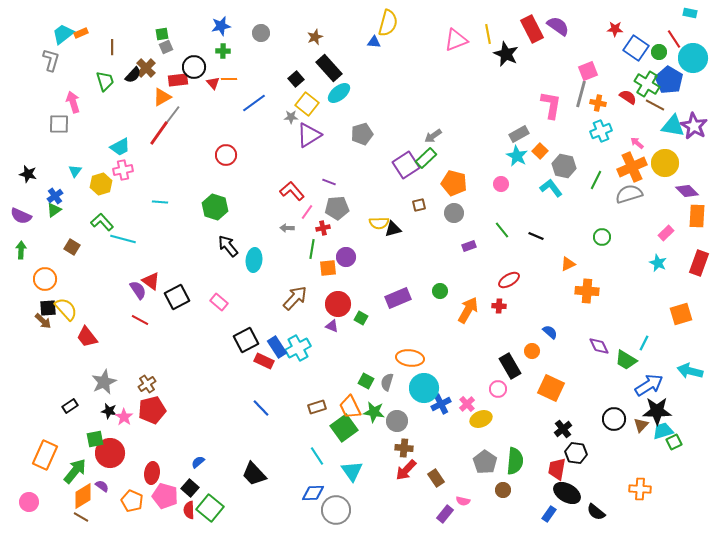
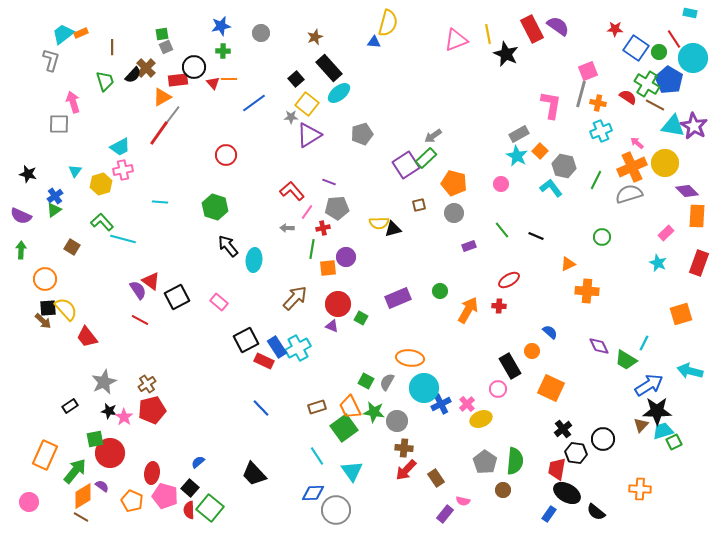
gray semicircle at (387, 382): rotated 12 degrees clockwise
black circle at (614, 419): moved 11 px left, 20 px down
